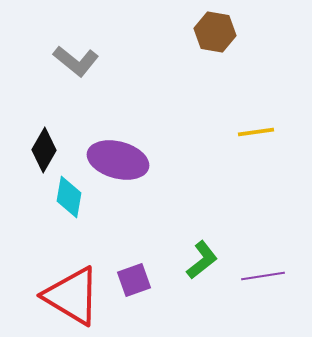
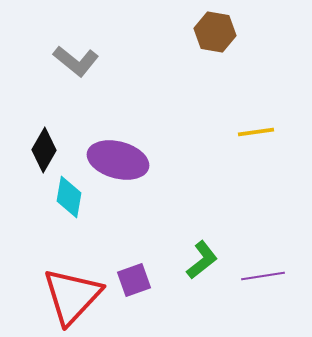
red triangle: rotated 42 degrees clockwise
